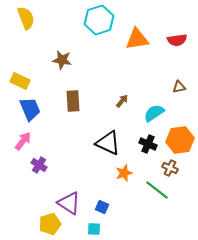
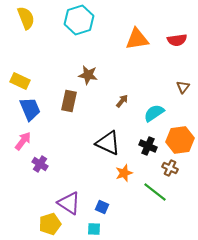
cyan hexagon: moved 20 px left
brown star: moved 26 px right, 15 px down
brown triangle: moved 4 px right; rotated 40 degrees counterclockwise
brown rectangle: moved 4 px left; rotated 15 degrees clockwise
black cross: moved 2 px down
purple cross: moved 1 px right, 1 px up
green line: moved 2 px left, 2 px down
